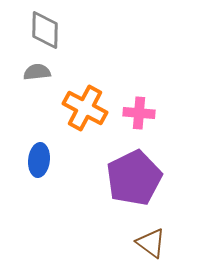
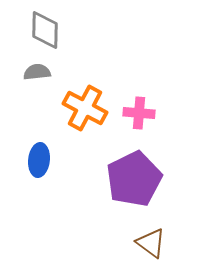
purple pentagon: moved 1 px down
